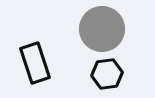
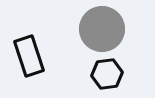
black rectangle: moved 6 px left, 7 px up
